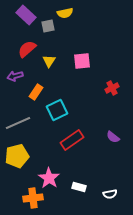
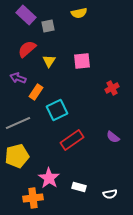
yellow semicircle: moved 14 px right
purple arrow: moved 3 px right, 2 px down; rotated 35 degrees clockwise
